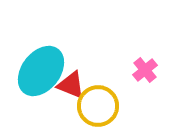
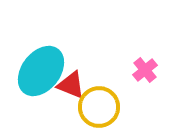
yellow circle: moved 1 px right, 1 px down
